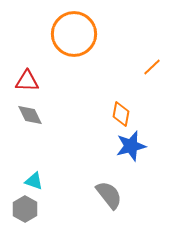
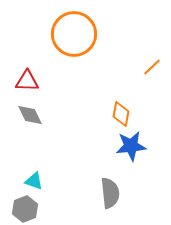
blue star: rotated 8 degrees clockwise
gray semicircle: moved 1 px right, 2 px up; rotated 32 degrees clockwise
gray hexagon: rotated 10 degrees clockwise
